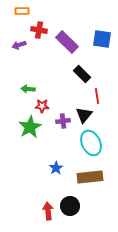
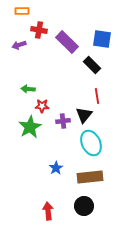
black rectangle: moved 10 px right, 9 px up
black circle: moved 14 px right
